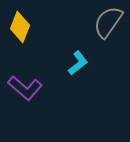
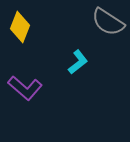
gray semicircle: rotated 92 degrees counterclockwise
cyan L-shape: moved 1 px up
